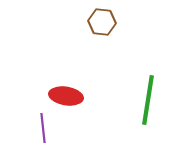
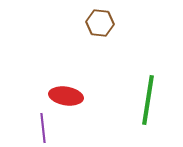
brown hexagon: moved 2 px left, 1 px down
